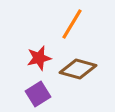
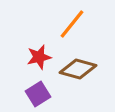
orange line: rotated 8 degrees clockwise
red star: moved 1 px up
